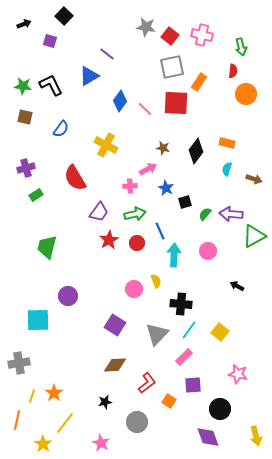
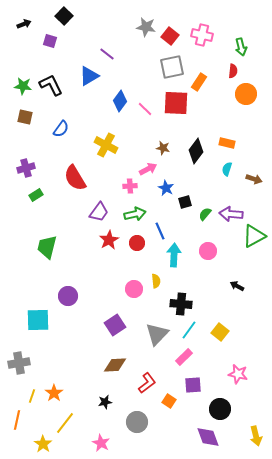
yellow semicircle at (156, 281): rotated 16 degrees clockwise
purple square at (115, 325): rotated 25 degrees clockwise
